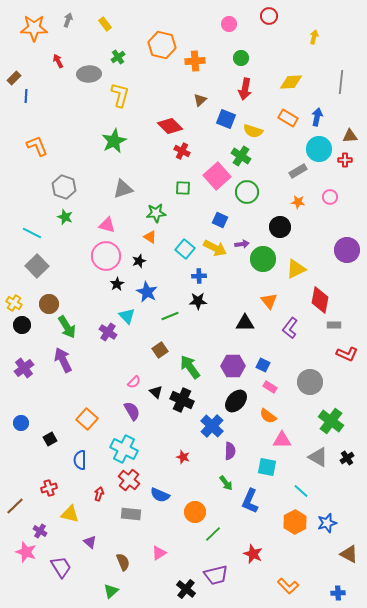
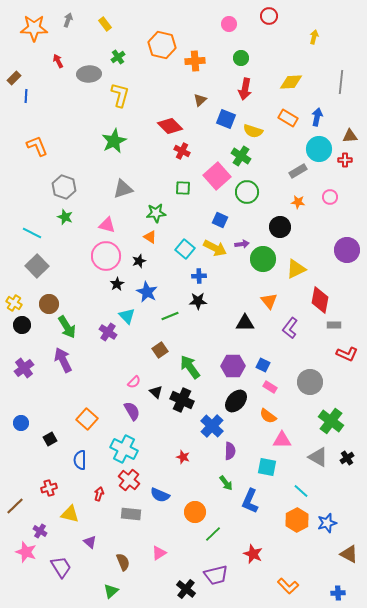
orange hexagon at (295, 522): moved 2 px right, 2 px up
